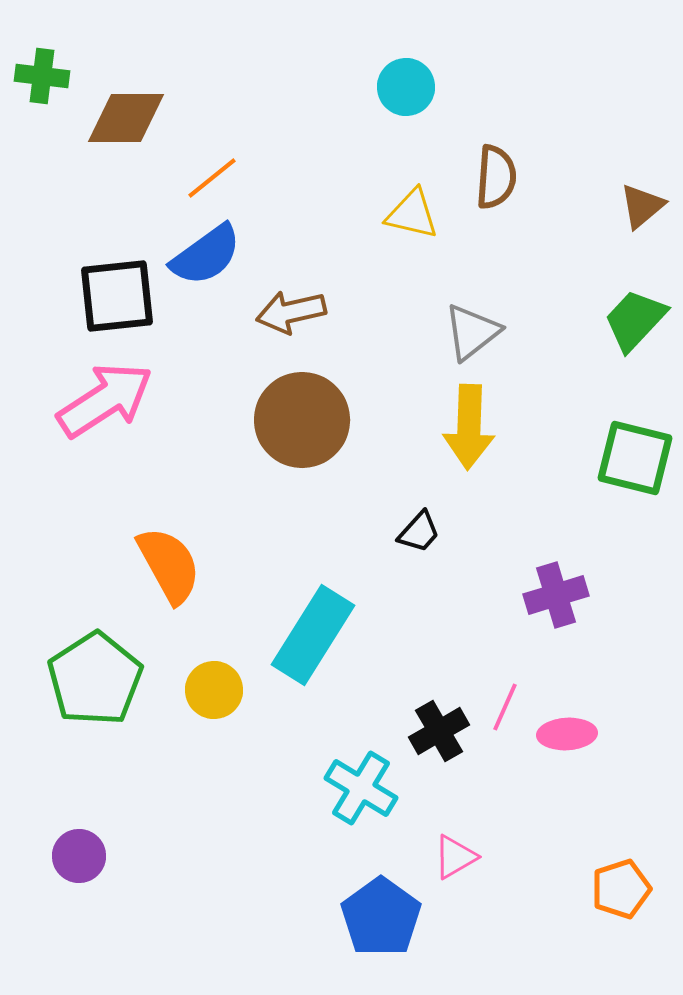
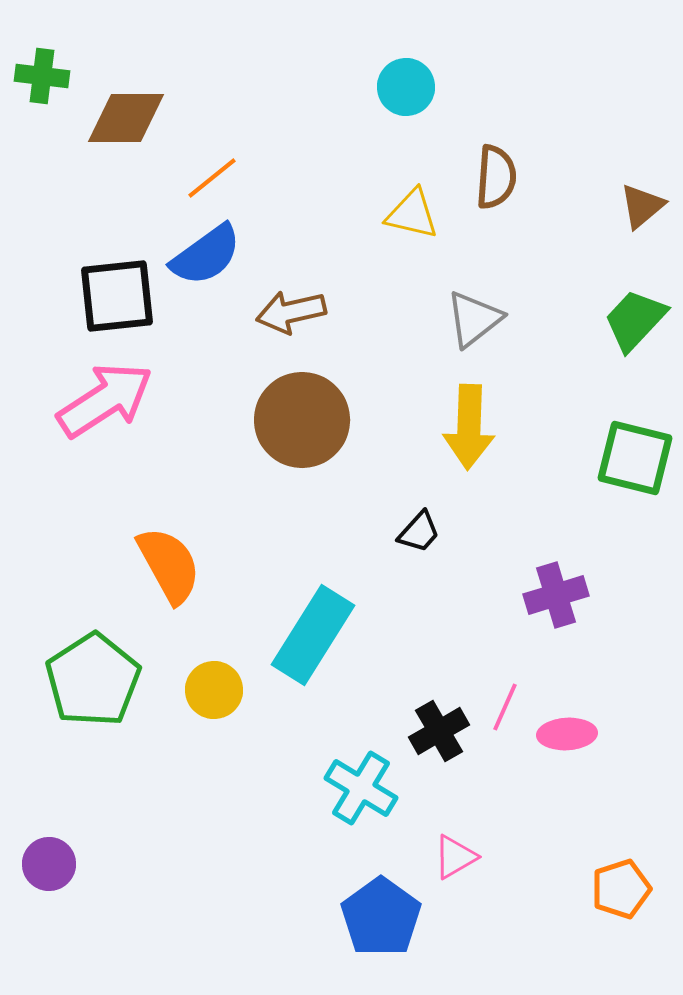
gray triangle: moved 2 px right, 13 px up
green pentagon: moved 2 px left, 1 px down
purple circle: moved 30 px left, 8 px down
